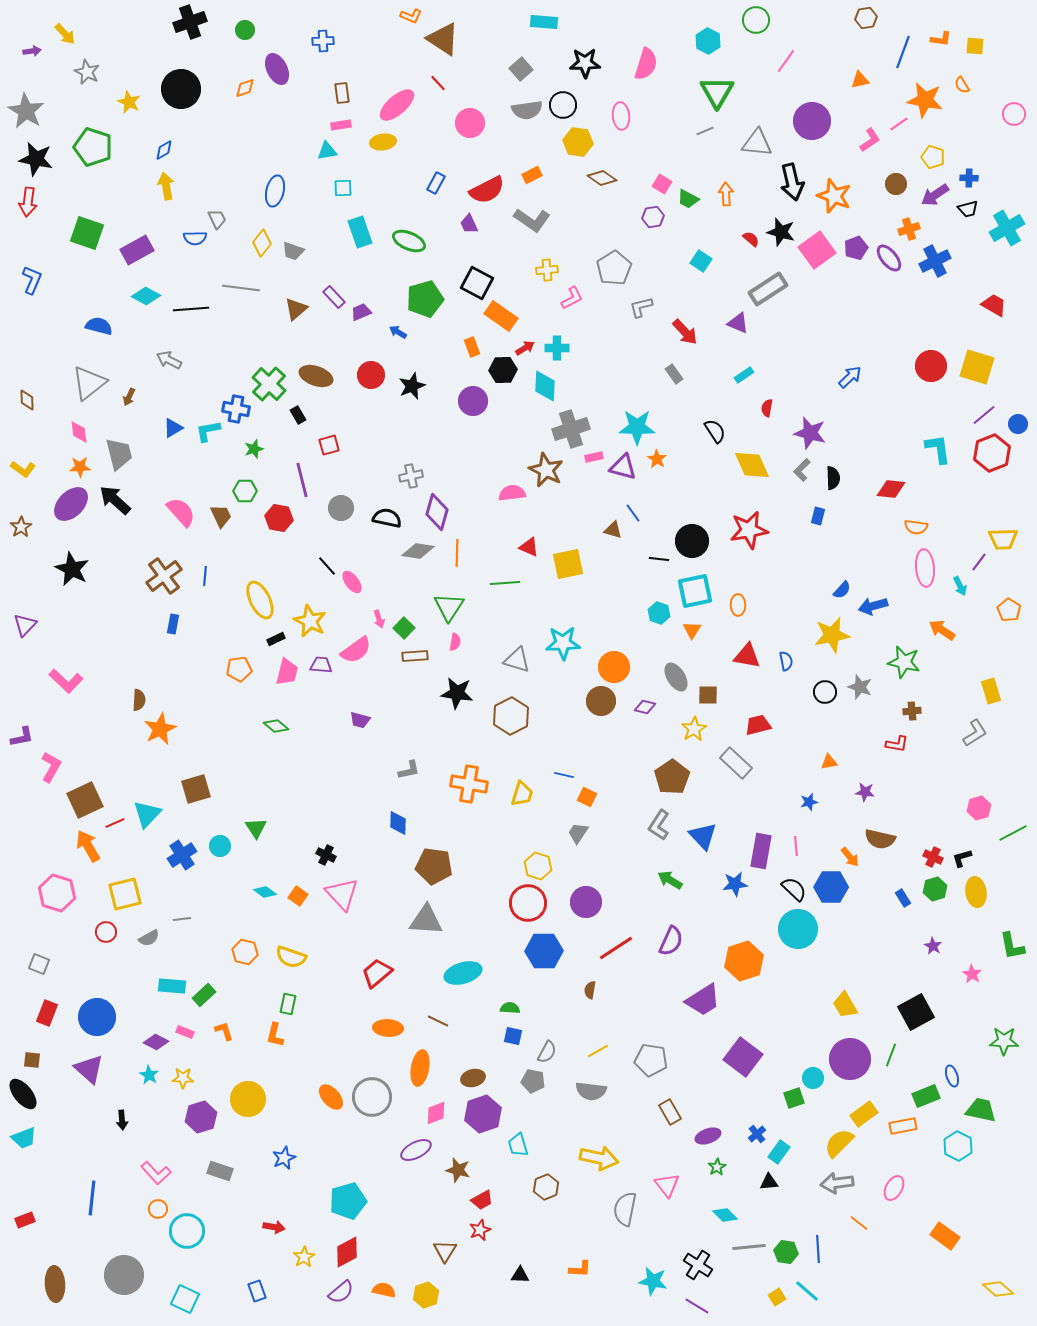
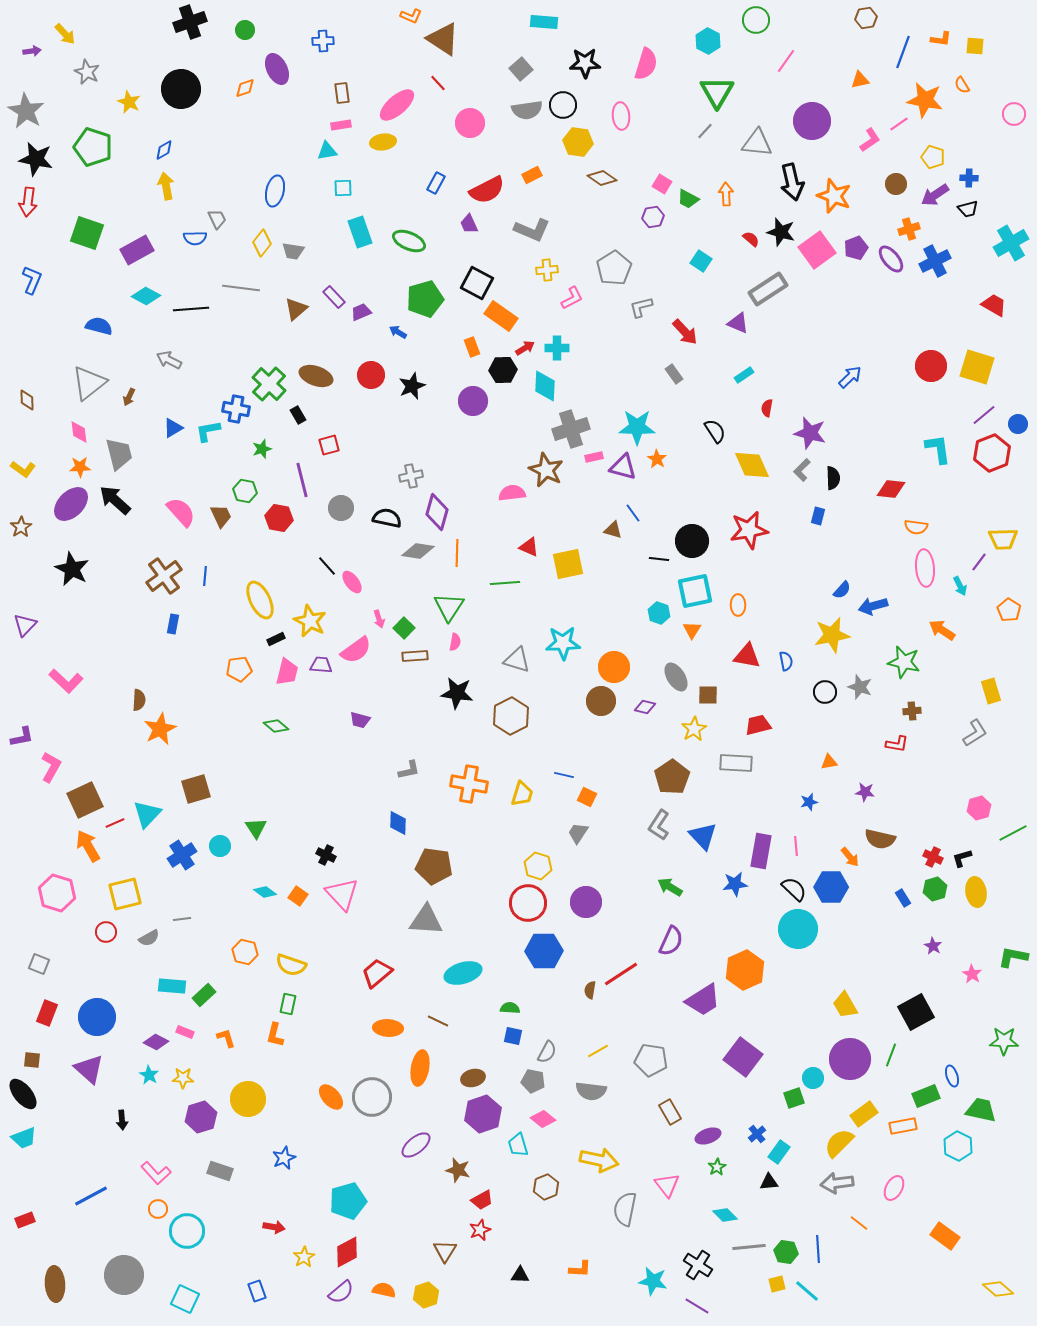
gray line at (705, 131): rotated 24 degrees counterclockwise
gray L-shape at (532, 220): moved 10 px down; rotated 12 degrees counterclockwise
cyan cross at (1007, 228): moved 4 px right, 15 px down
gray trapezoid at (293, 251): rotated 10 degrees counterclockwise
purple ellipse at (889, 258): moved 2 px right, 1 px down
green star at (254, 449): moved 8 px right
green hexagon at (245, 491): rotated 10 degrees clockwise
gray rectangle at (736, 763): rotated 40 degrees counterclockwise
green arrow at (670, 880): moved 7 px down
green L-shape at (1012, 946): moved 1 px right, 11 px down; rotated 112 degrees clockwise
red line at (616, 948): moved 5 px right, 26 px down
yellow semicircle at (291, 957): moved 8 px down
orange hexagon at (744, 961): moved 1 px right, 9 px down; rotated 6 degrees counterclockwise
orange L-shape at (224, 1031): moved 2 px right, 7 px down
pink diamond at (436, 1113): moved 107 px right, 6 px down; rotated 60 degrees clockwise
purple ellipse at (416, 1150): moved 5 px up; rotated 12 degrees counterclockwise
yellow arrow at (599, 1158): moved 2 px down
blue line at (92, 1198): moved 1 px left, 2 px up; rotated 56 degrees clockwise
yellow square at (777, 1297): moved 13 px up; rotated 18 degrees clockwise
